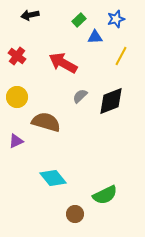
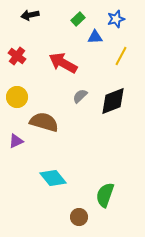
green rectangle: moved 1 px left, 1 px up
black diamond: moved 2 px right
brown semicircle: moved 2 px left
green semicircle: rotated 135 degrees clockwise
brown circle: moved 4 px right, 3 px down
